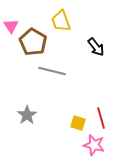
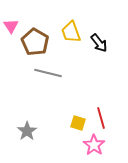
yellow trapezoid: moved 10 px right, 11 px down
brown pentagon: moved 2 px right
black arrow: moved 3 px right, 4 px up
gray line: moved 4 px left, 2 px down
gray star: moved 16 px down
pink star: rotated 20 degrees clockwise
